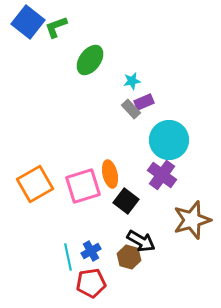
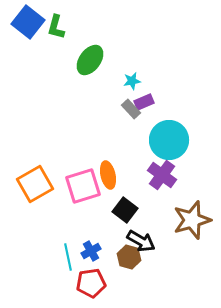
green L-shape: rotated 55 degrees counterclockwise
orange ellipse: moved 2 px left, 1 px down
black square: moved 1 px left, 9 px down
